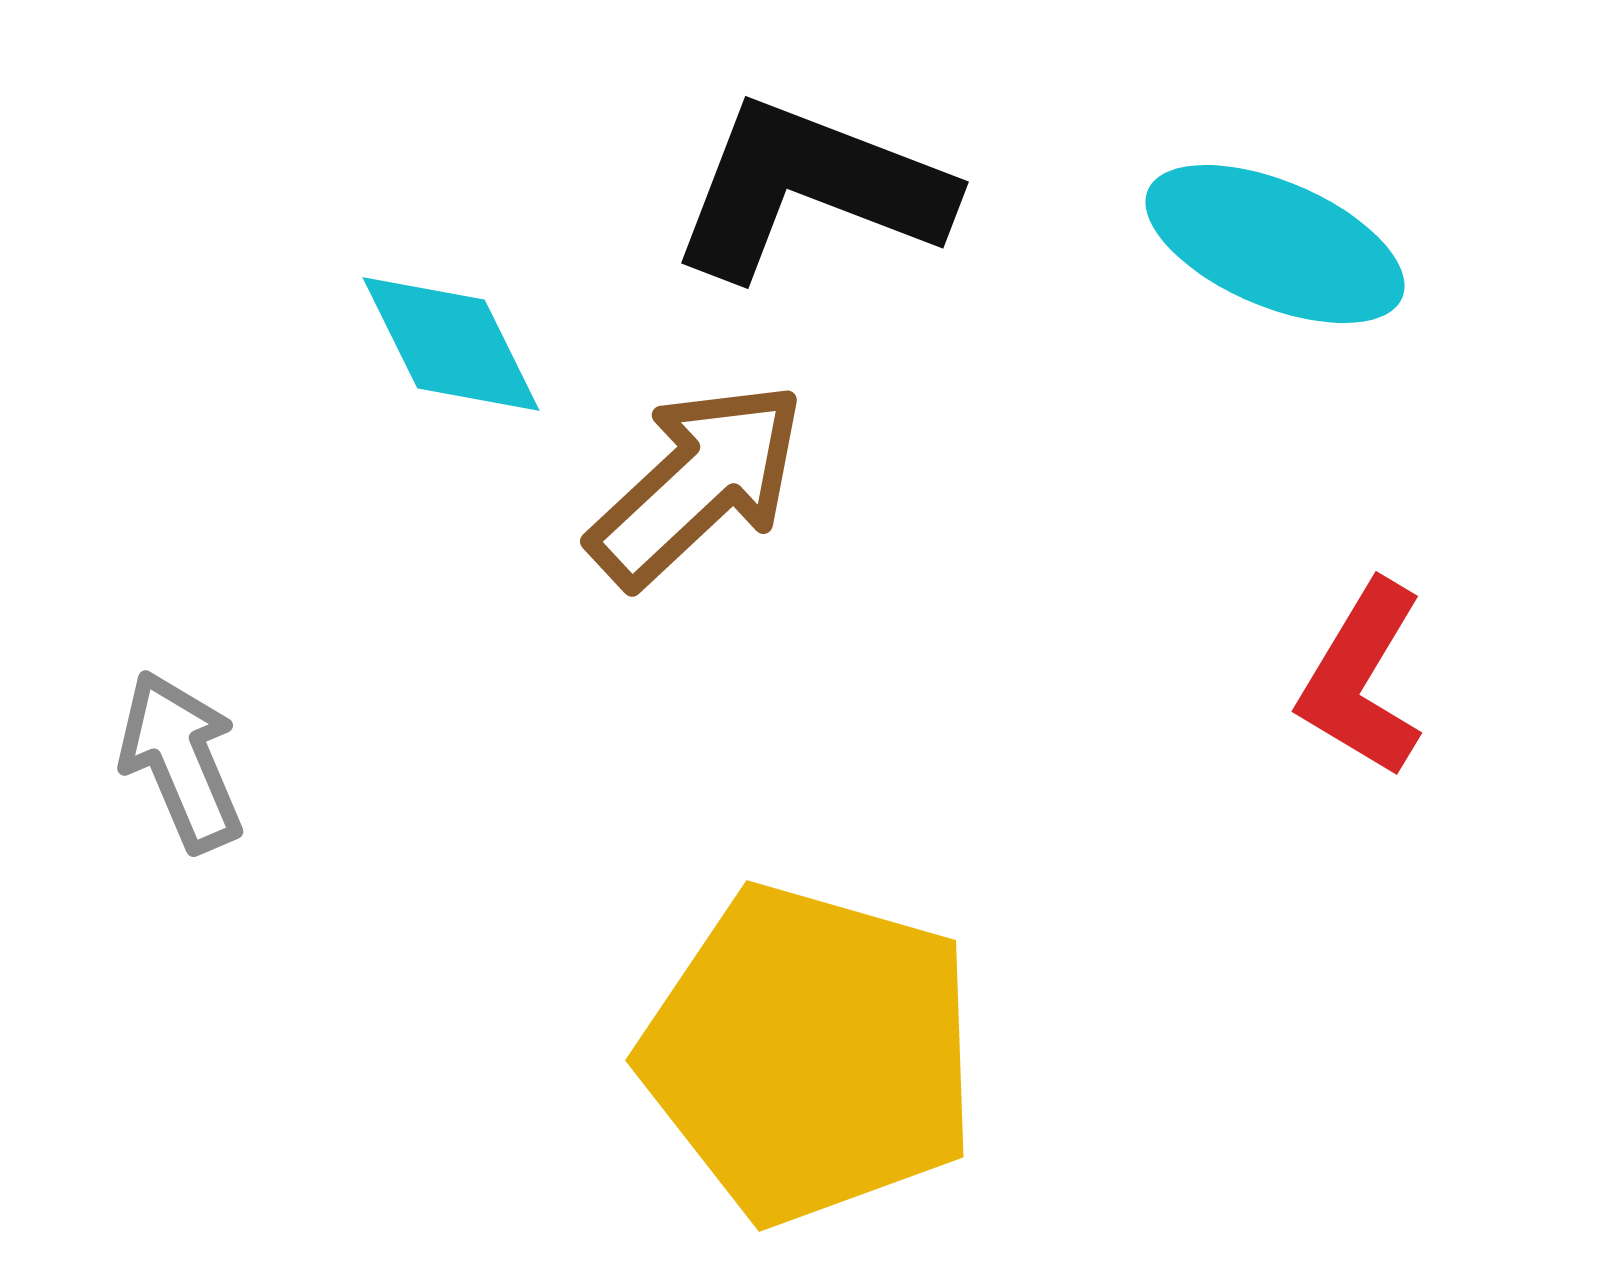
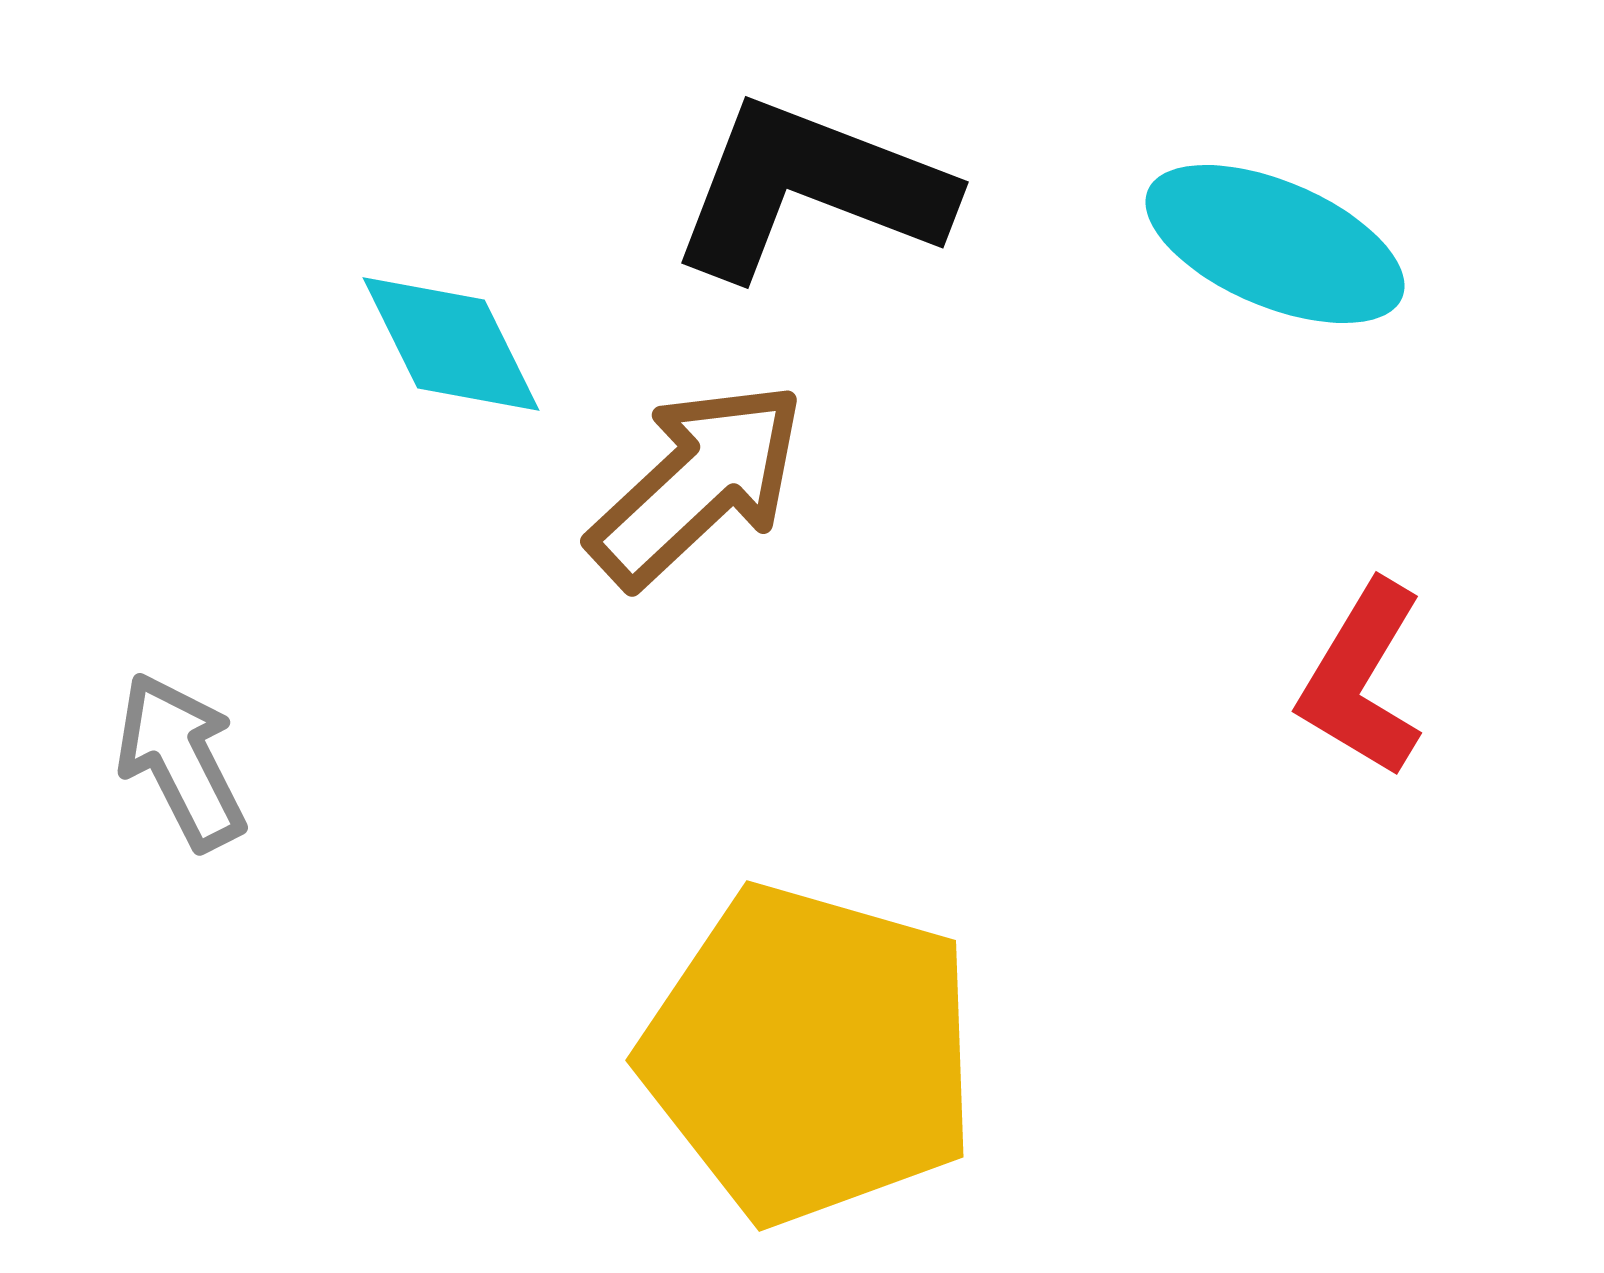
gray arrow: rotated 4 degrees counterclockwise
